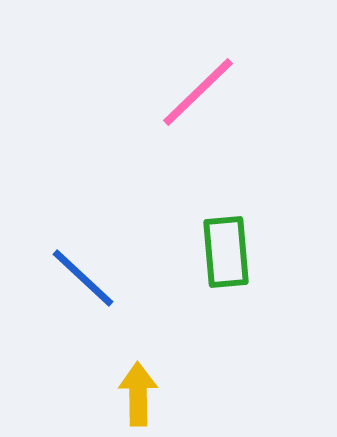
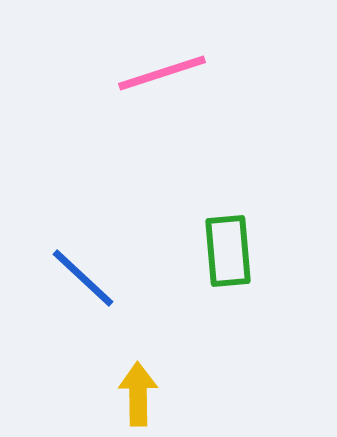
pink line: moved 36 px left, 19 px up; rotated 26 degrees clockwise
green rectangle: moved 2 px right, 1 px up
